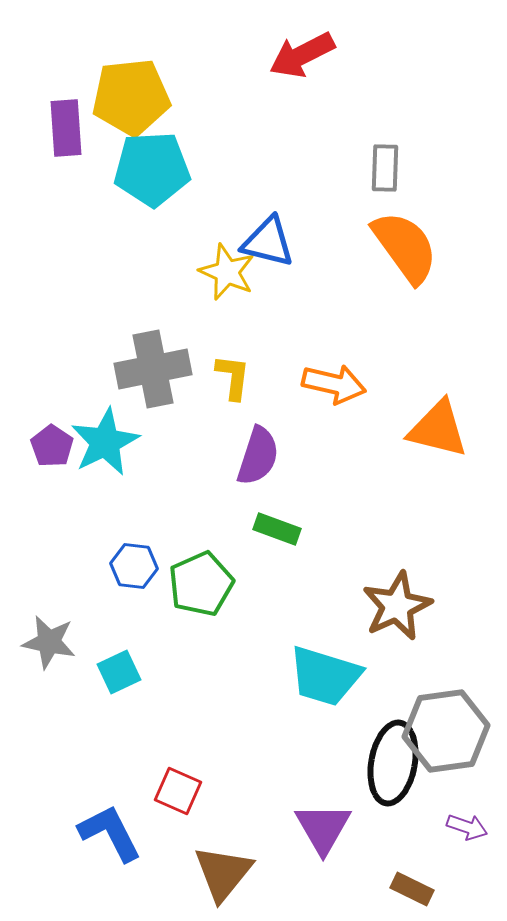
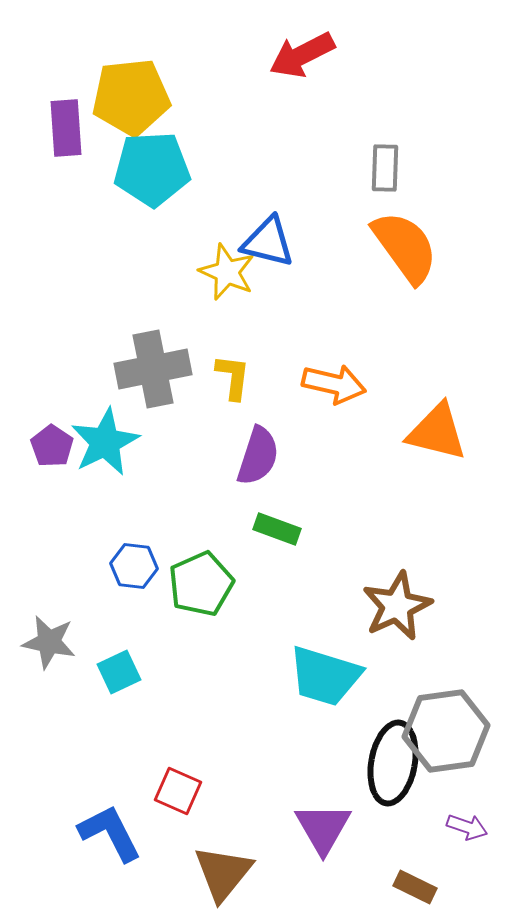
orange triangle: moved 1 px left, 3 px down
brown rectangle: moved 3 px right, 2 px up
